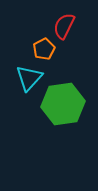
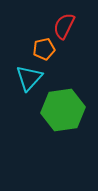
orange pentagon: rotated 15 degrees clockwise
green hexagon: moved 6 px down
